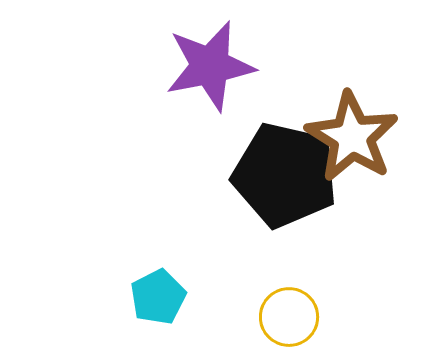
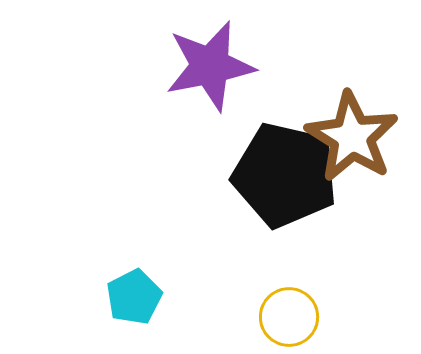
cyan pentagon: moved 24 px left
